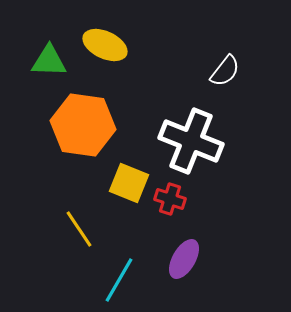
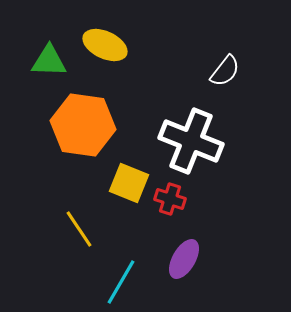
cyan line: moved 2 px right, 2 px down
